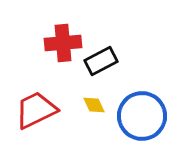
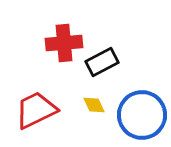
red cross: moved 1 px right
black rectangle: moved 1 px right, 1 px down
blue circle: moved 1 px up
